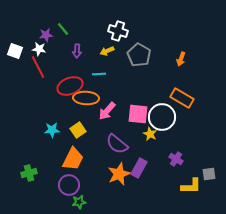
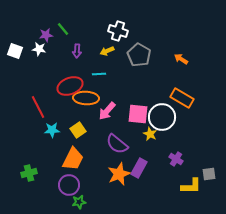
orange arrow: rotated 104 degrees clockwise
red line: moved 40 px down
